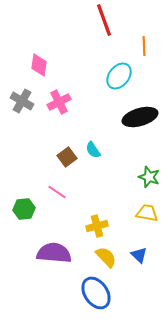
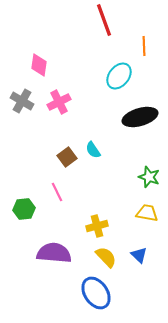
pink line: rotated 30 degrees clockwise
